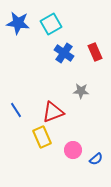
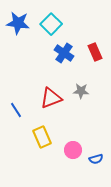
cyan square: rotated 15 degrees counterclockwise
red triangle: moved 2 px left, 14 px up
blue semicircle: rotated 24 degrees clockwise
